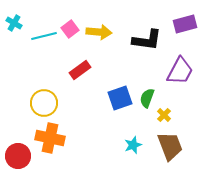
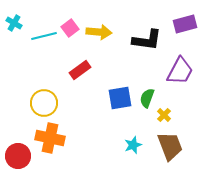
pink square: moved 1 px up
blue square: rotated 10 degrees clockwise
